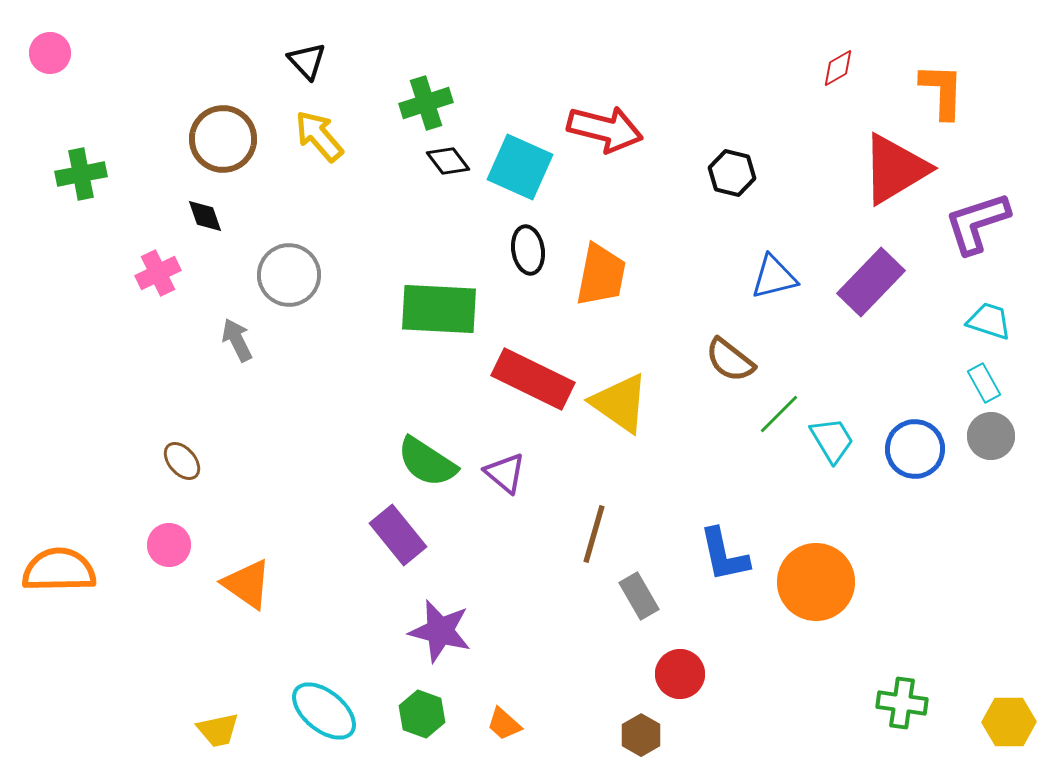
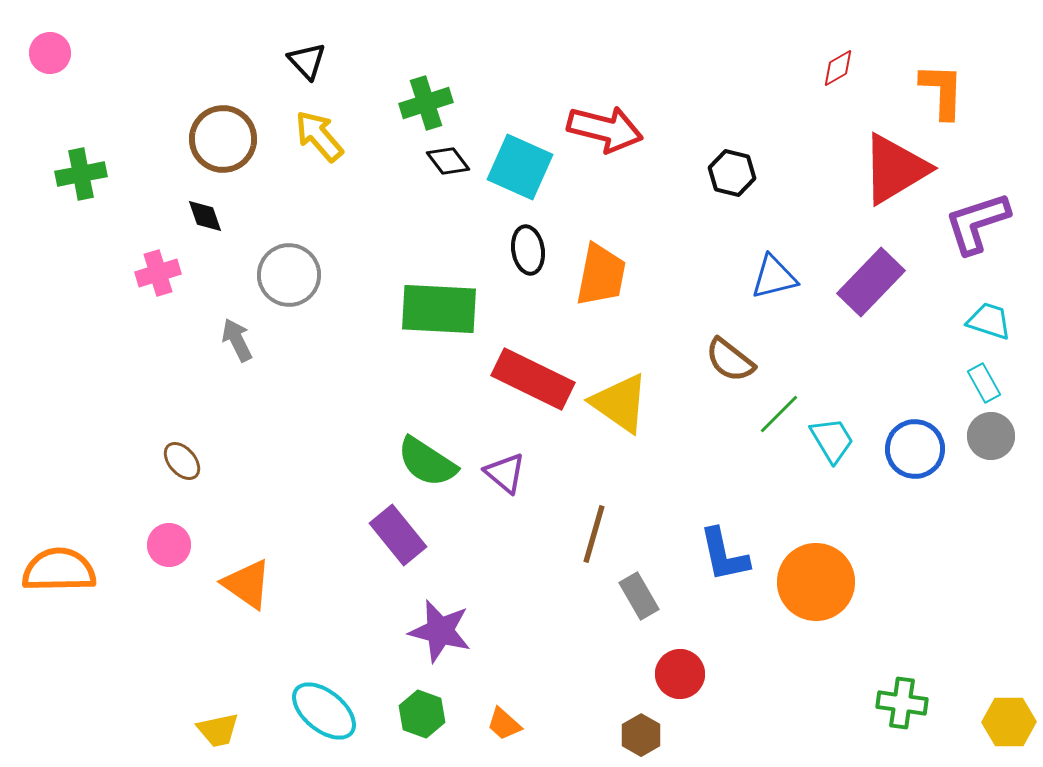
pink cross at (158, 273): rotated 9 degrees clockwise
